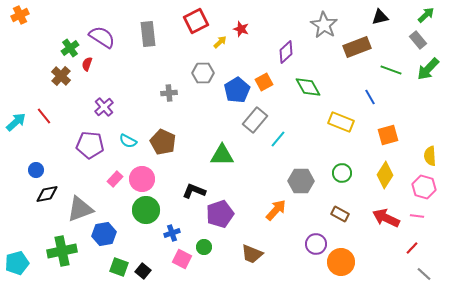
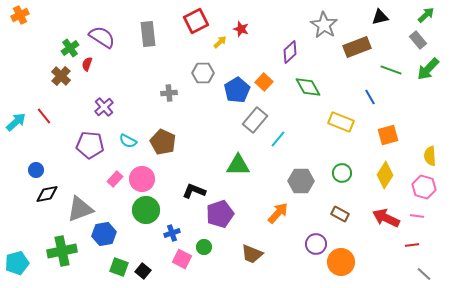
purple diamond at (286, 52): moved 4 px right
orange square at (264, 82): rotated 18 degrees counterclockwise
green triangle at (222, 155): moved 16 px right, 10 px down
orange arrow at (276, 210): moved 2 px right, 3 px down
red line at (412, 248): moved 3 px up; rotated 40 degrees clockwise
